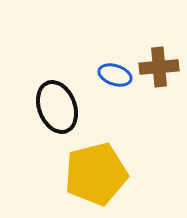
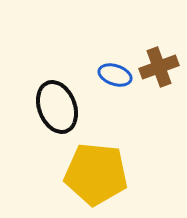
brown cross: rotated 15 degrees counterclockwise
yellow pentagon: rotated 20 degrees clockwise
